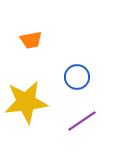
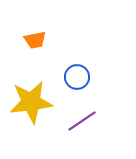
orange trapezoid: moved 4 px right
yellow star: moved 5 px right
